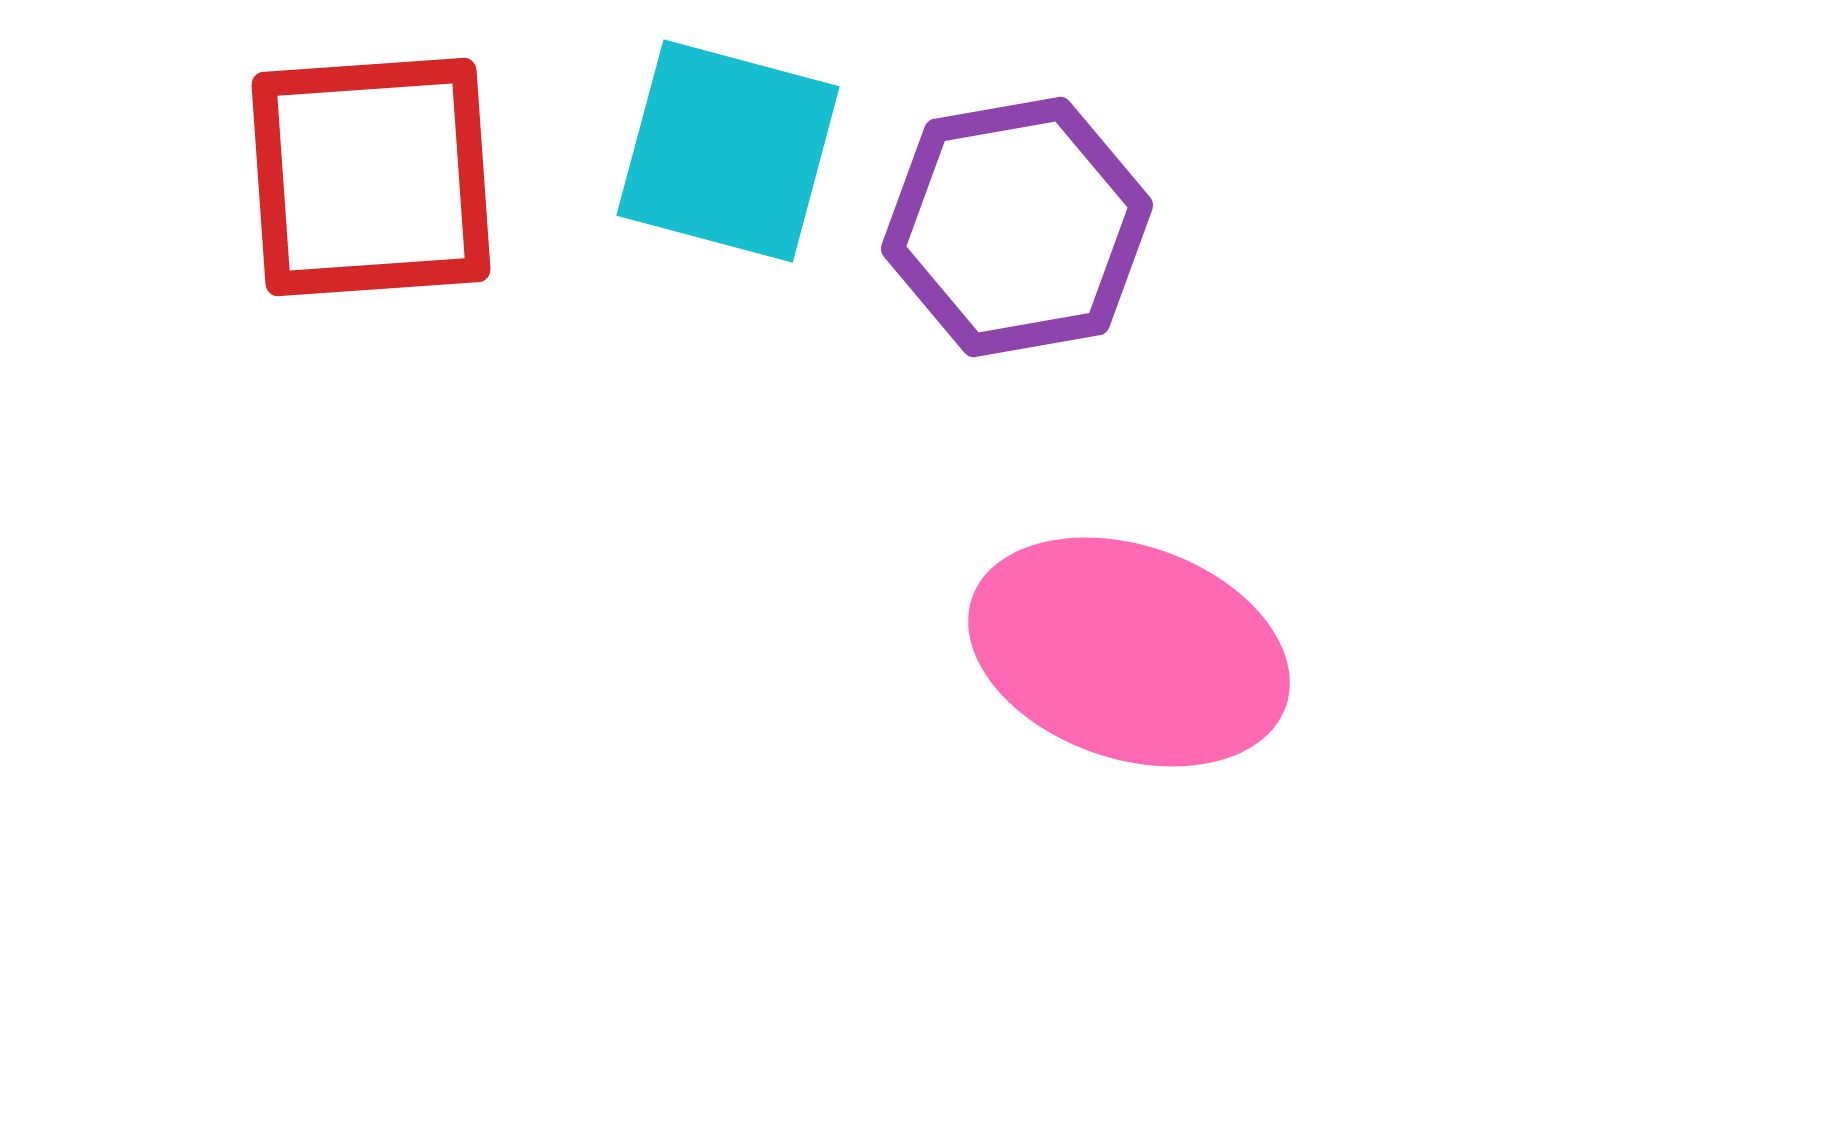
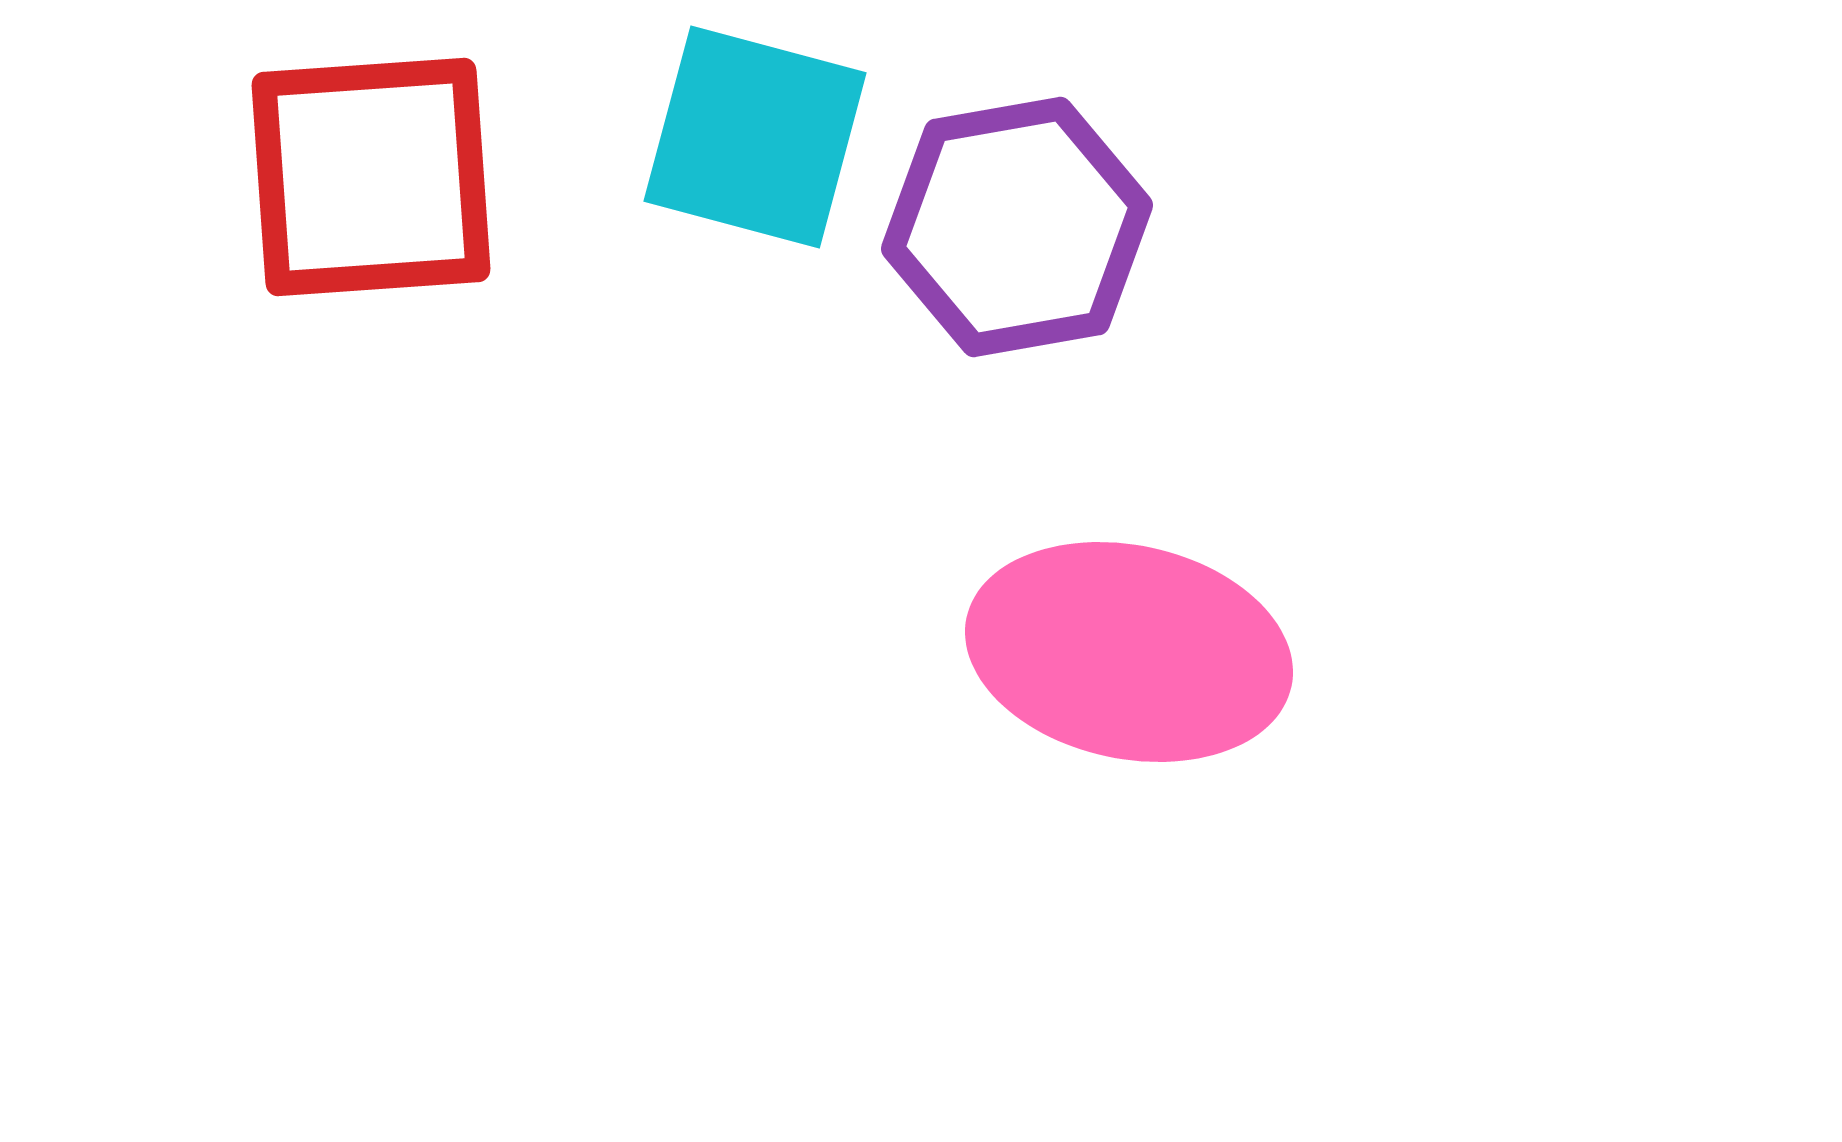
cyan square: moved 27 px right, 14 px up
pink ellipse: rotated 7 degrees counterclockwise
